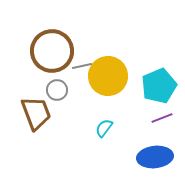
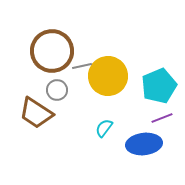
brown trapezoid: rotated 144 degrees clockwise
blue ellipse: moved 11 px left, 13 px up
